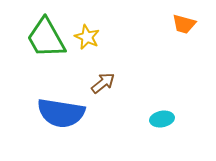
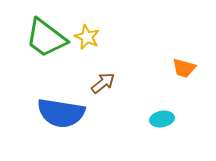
orange trapezoid: moved 44 px down
green trapezoid: rotated 24 degrees counterclockwise
